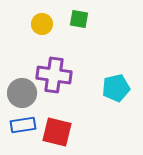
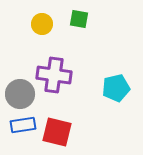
gray circle: moved 2 px left, 1 px down
